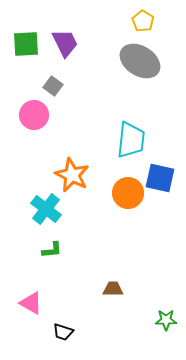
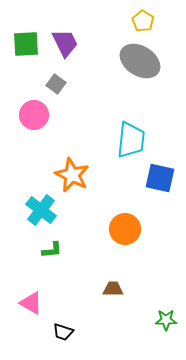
gray square: moved 3 px right, 2 px up
orange circle: moved 3 px left, 36 px down
cyan cross: moved 5 px left, 1 px down
